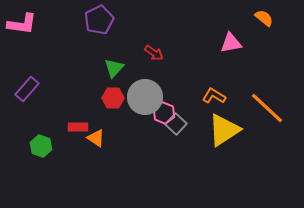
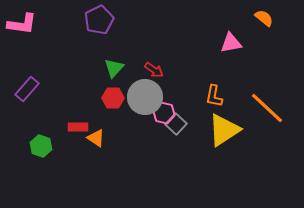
red arrow: moved 17 px down
orange L-shape: rotated 110 degrees counterclockwise
pink hexagon: rotated 10 degrees counterclockwise
